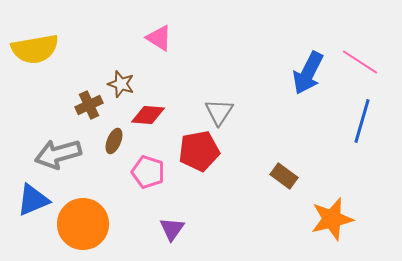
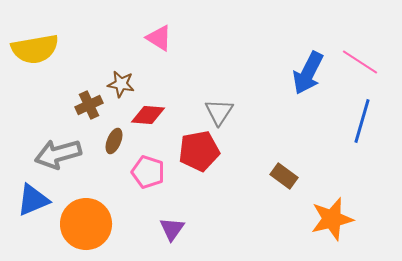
brown star: rotated 8 degrees counterclockwise
orange circle: moved 3 px right
